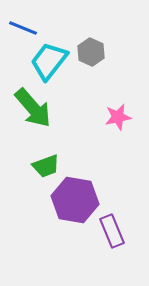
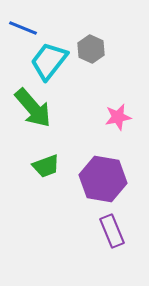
gray hexagon: moved 3 px up
purple hexagon: moved 28 px right, 21 px up
